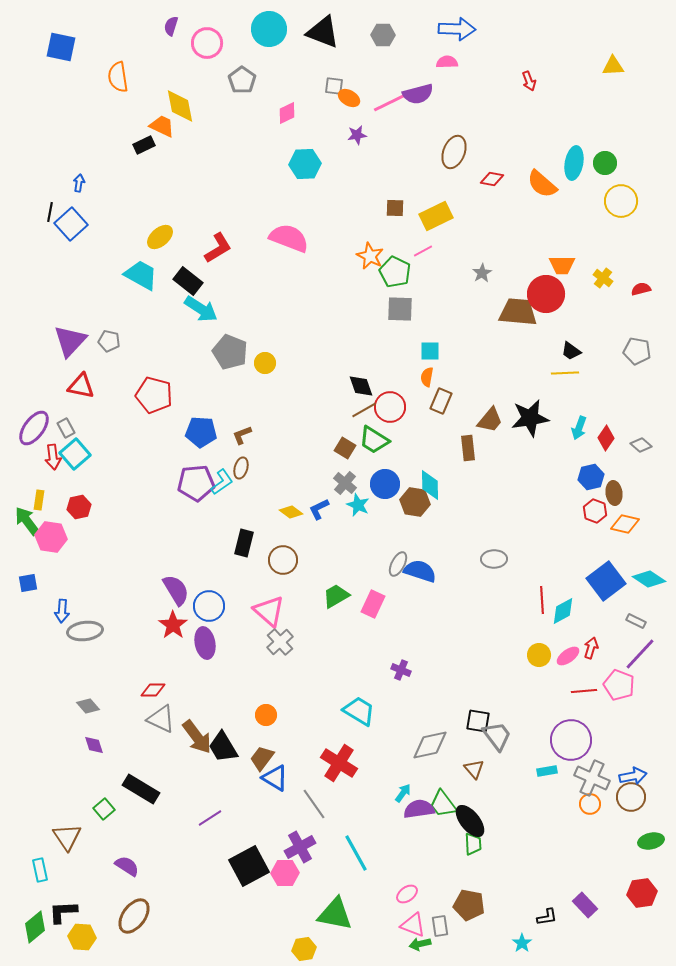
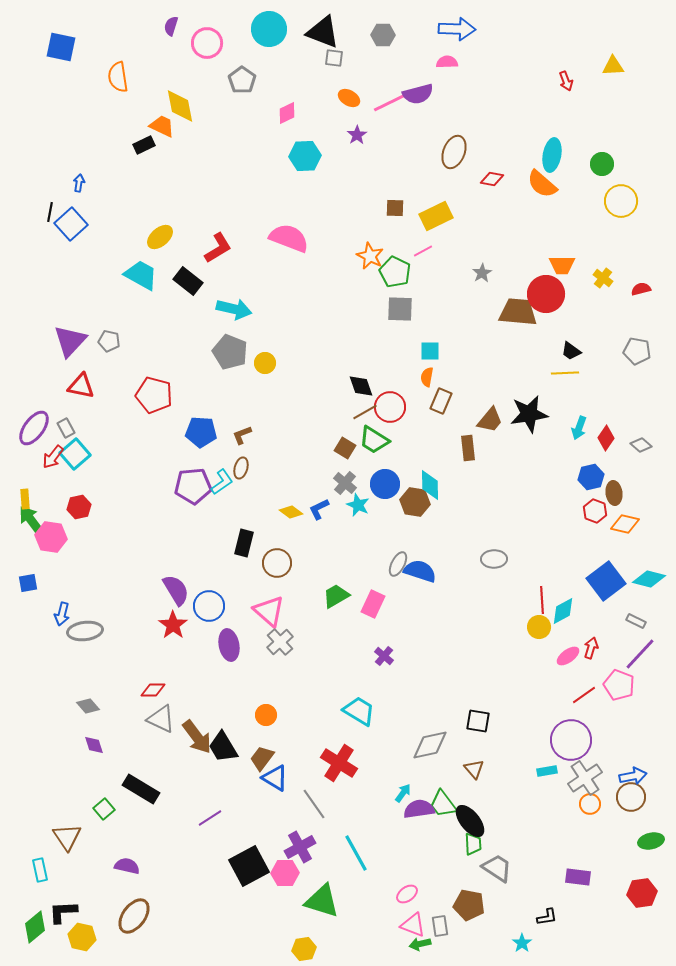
red arrow at (529, 81): moved 37 px right
gray square at (334, 86): moved 28 px up
purple star at (357, 135): rotated 24 degrees counterclockwise
cyan ellipse at (574, 163): moved 22 px left, 8 px up
green circle at (605, 163): moved 3 px left, 1 px down
cyan hexagon at (305, 164): moved 8 px up
cyan arrow at (201, 309): moved 33 px right; rotated 20 degrees counterclockwise
brown line at (364, 410): moved 1 px right, 2 px down
black star at (530, 418): moved 1 px left, 4 px up
red arrow at (53, 457): rotated 45 degrees clockwise
purple pentagon at (196, 483): moved 3 px left, 3 px down
yellow rectangle at (39, 500): moved 14 px left, 1 px up; rotated 12 degrees counterclockwise
green arrow at (27, 521): moved 4 px right, 1 px up
brown circle at (283, 560): moved 6 px left, 3 px down
cyan diamond at (649, 579): rotated 20 degrees counterclockwise
blue arrow at (62, 611): moved 3 px down; rotated 10 degrees clockwise
purple ellipse at (205, 643): moved 24 px right, 2 px down
yellow circle at (539, 655): moved 28 px up
purple cross at (401, 670): moved 17 px left, 14 px up; rotated 18 degrees clockwise
red line at (584, 691): moved 4 px down; rotated 30 degrees counterclockwise
gray trapezoid at (497, 736): moved 132 px down; rotated 20 degrees counterclockwise
gray cross at (592, 778): moved 7 px left; rotated 32 degrees clockwise
purple semicircle at (127, 866): rotated 20 degrees counterclockwise
purple rectangle at (585, 905): moved 7 px left, 28 px up; rotated 40 degrees counterclockwise
green triangle at (335, 914): moved 13 px left, 13 px up; rotated 6 degrees clockwise
yellow hexagon at (82, 937): rotated 8 degrees clockwise
